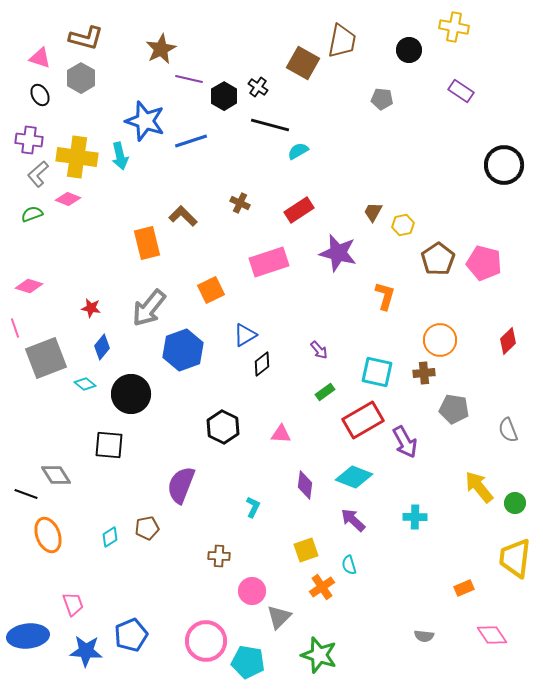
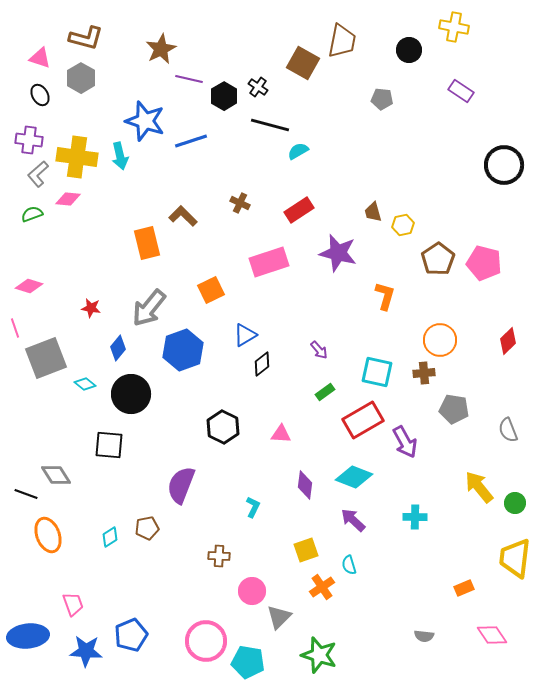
pink diamond at (68, 199): rotated 15 degrees counterclockwise
brown trapezoid at (373, 212): rotated 45 degrees counterclockwise
blue diamond at (102, 347): moved 16 px right, 1 px down
